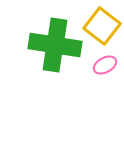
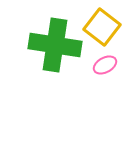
yellow square: moved 1 px down
